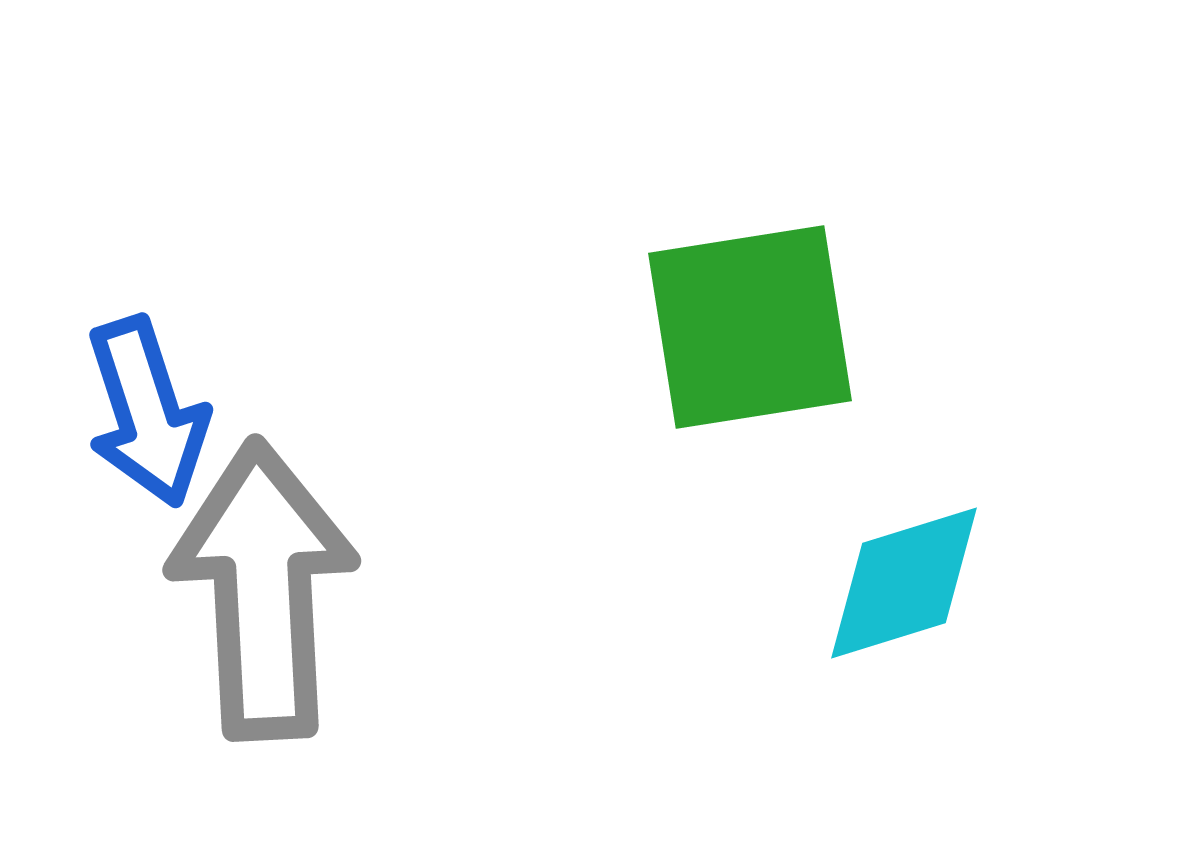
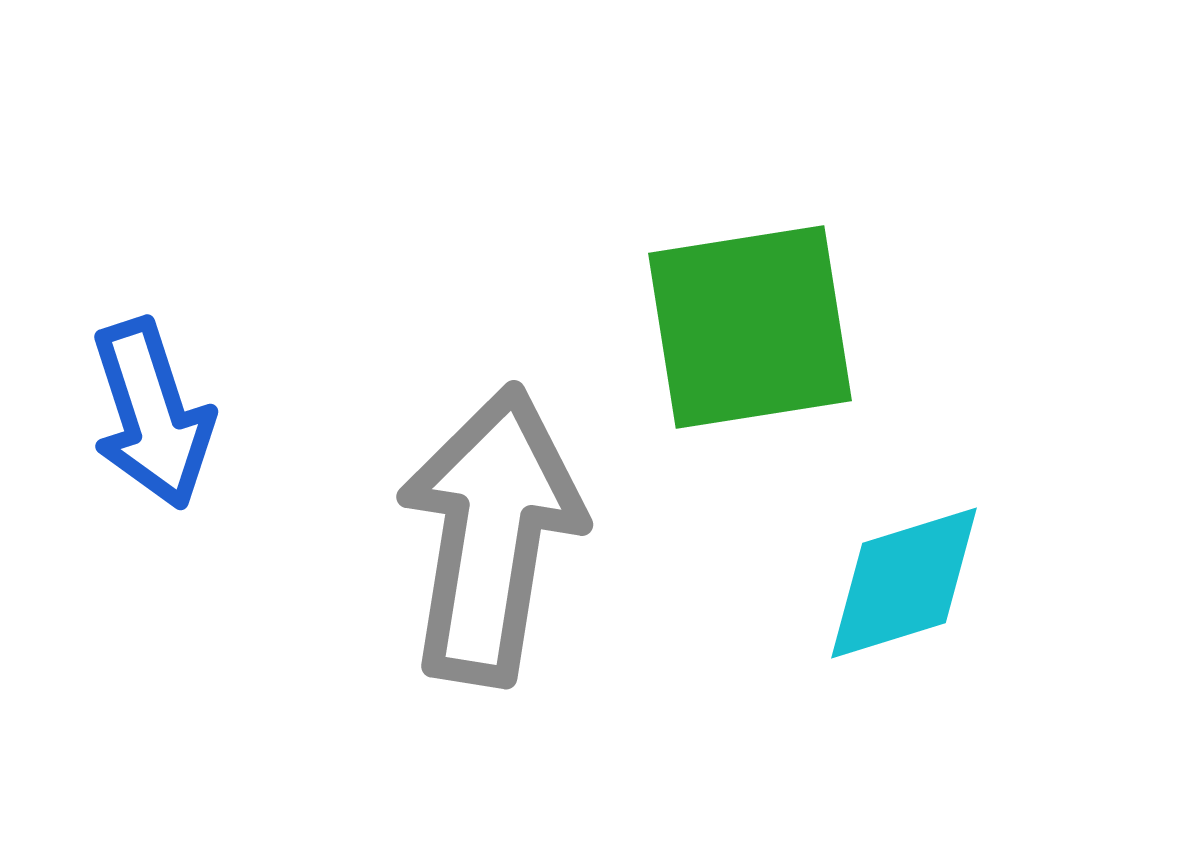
blue arrow: moved 5 px right, 2 px down
gray arrow: moved 228 px right, 55 px up; rotated 12 degrees clockwise
